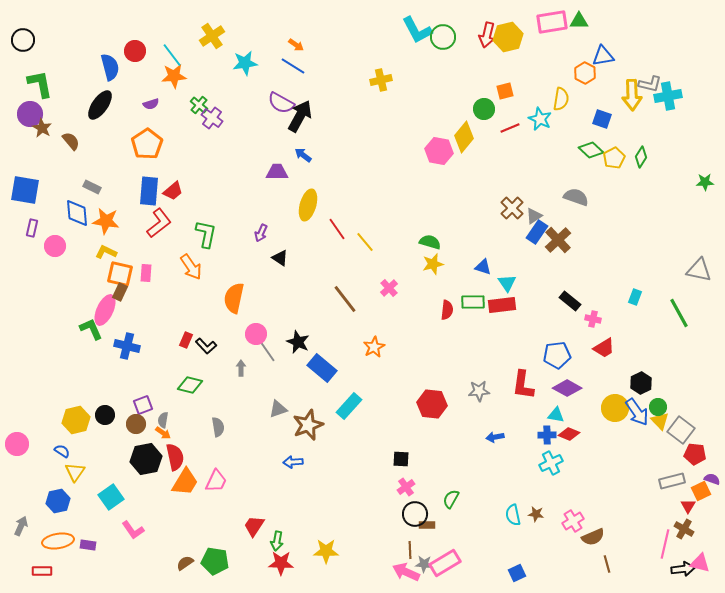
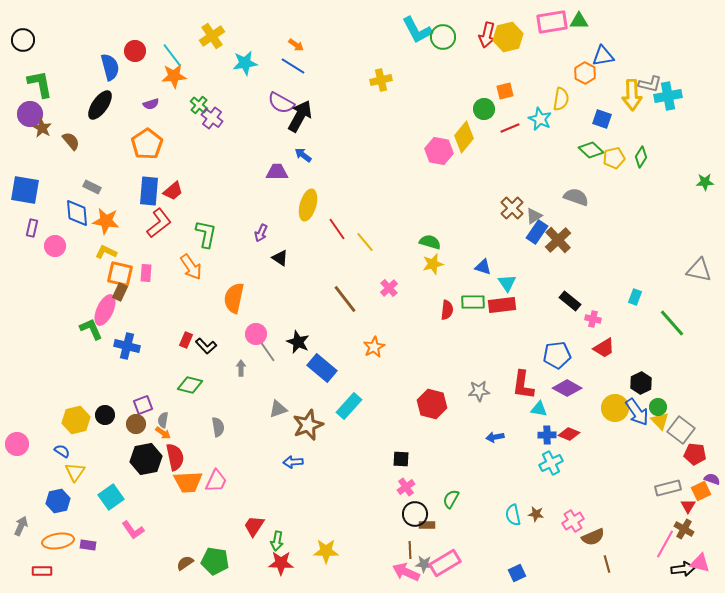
yellow pentagon at (614, 158): rotated 15 degrees clockwise
green line at (679, 313): moved 7 px left, 10 px down; rotated 12 degrees counterclockwise
red hexagon at (432, 404): rotated 8 degrees clockwise
cyan triangle at (556, 415): moved 17 px left, 6 px up
gray rectangle at (672, 481): moved 4 px left, 7 px down
orange trapezoid at (185, 482): moved 3 px right; rotated 56 degrees clockwise
pink line at (665, 544): rotated 16 degrees clockwise
